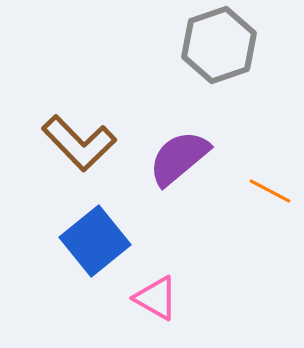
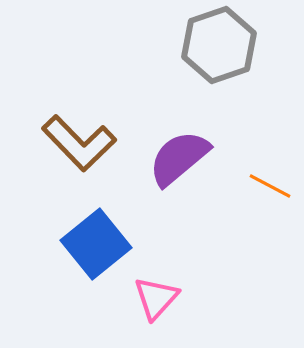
orange line: moved 5 px up
blue square: moved 1 px right, 3 px down
pink triangle: rotated 42 degrees clockwise
